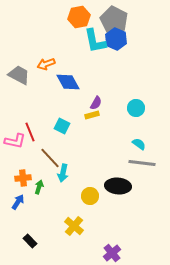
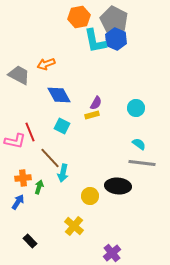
blue diamond: moved 9 px left, 13 px down
